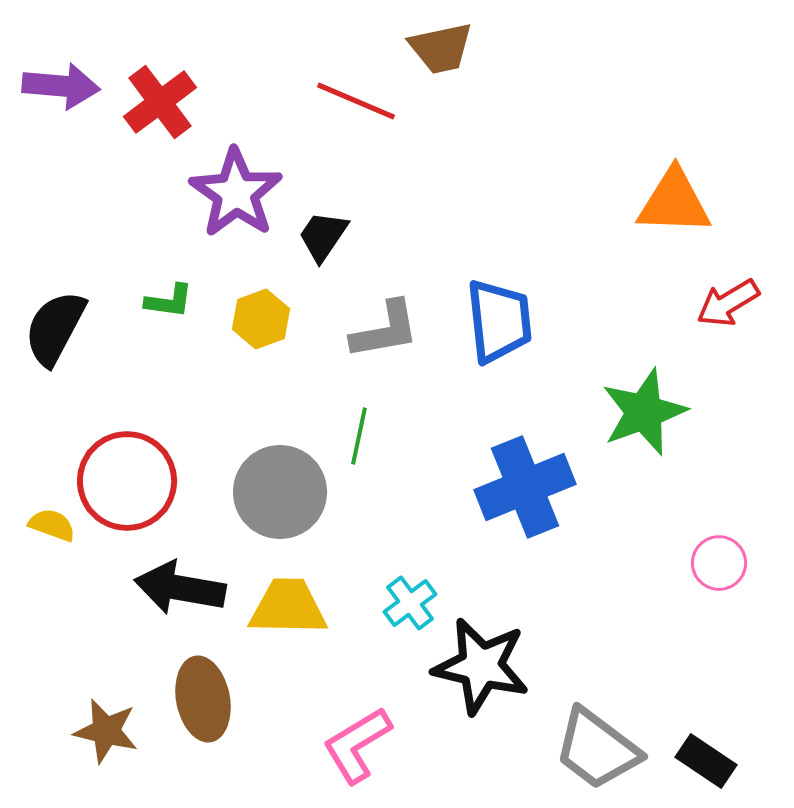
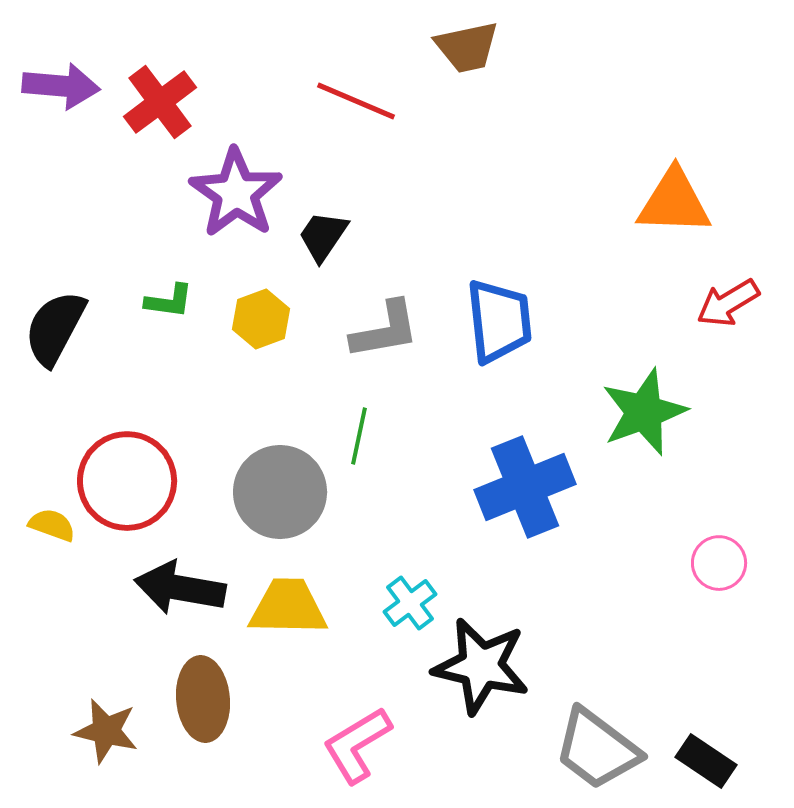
brown trapezoid: moved 26 px right, 1 px up
brown ellipse: rotated 6 degrees clockwise
